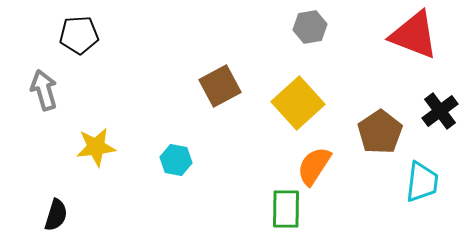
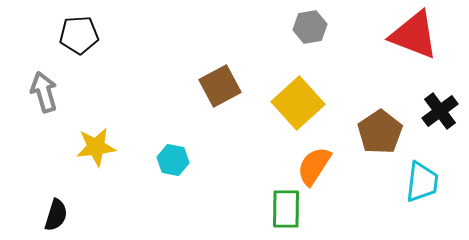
gray arrow: moved 2 px down
cyan hexagon: moved 3 px left
